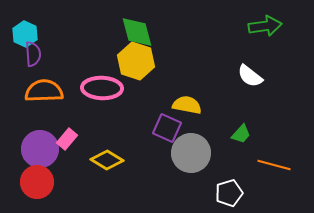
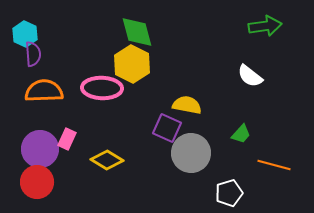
yellow hexagon: moved 4 px left, 3 px down; rotated 9 degrees clockwise
pink rectangle: rotated 15 degrees counterclockwise
